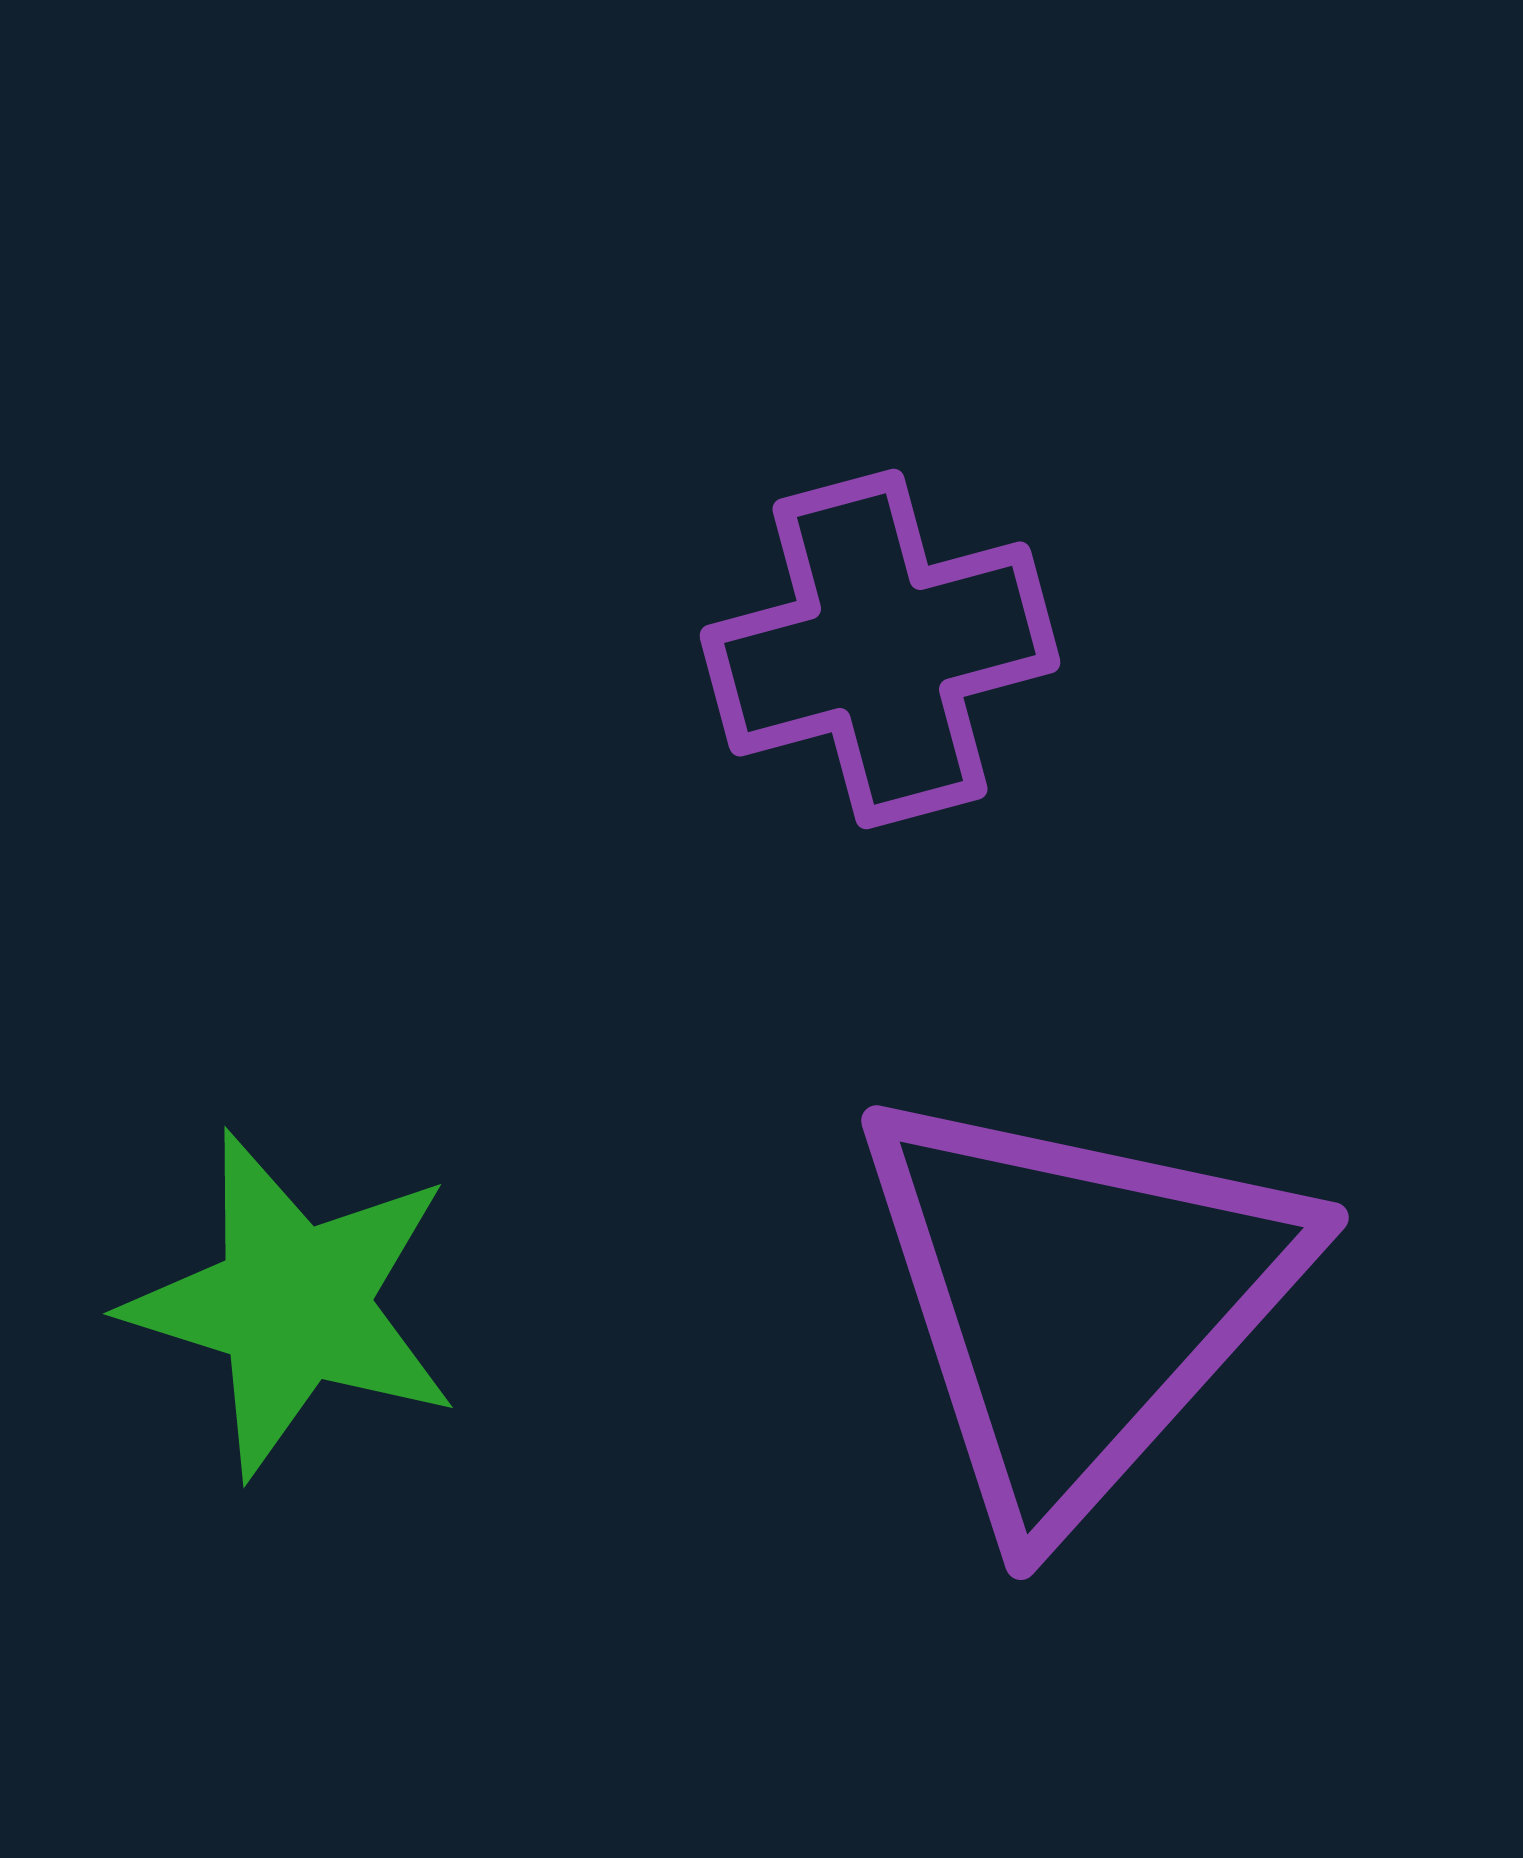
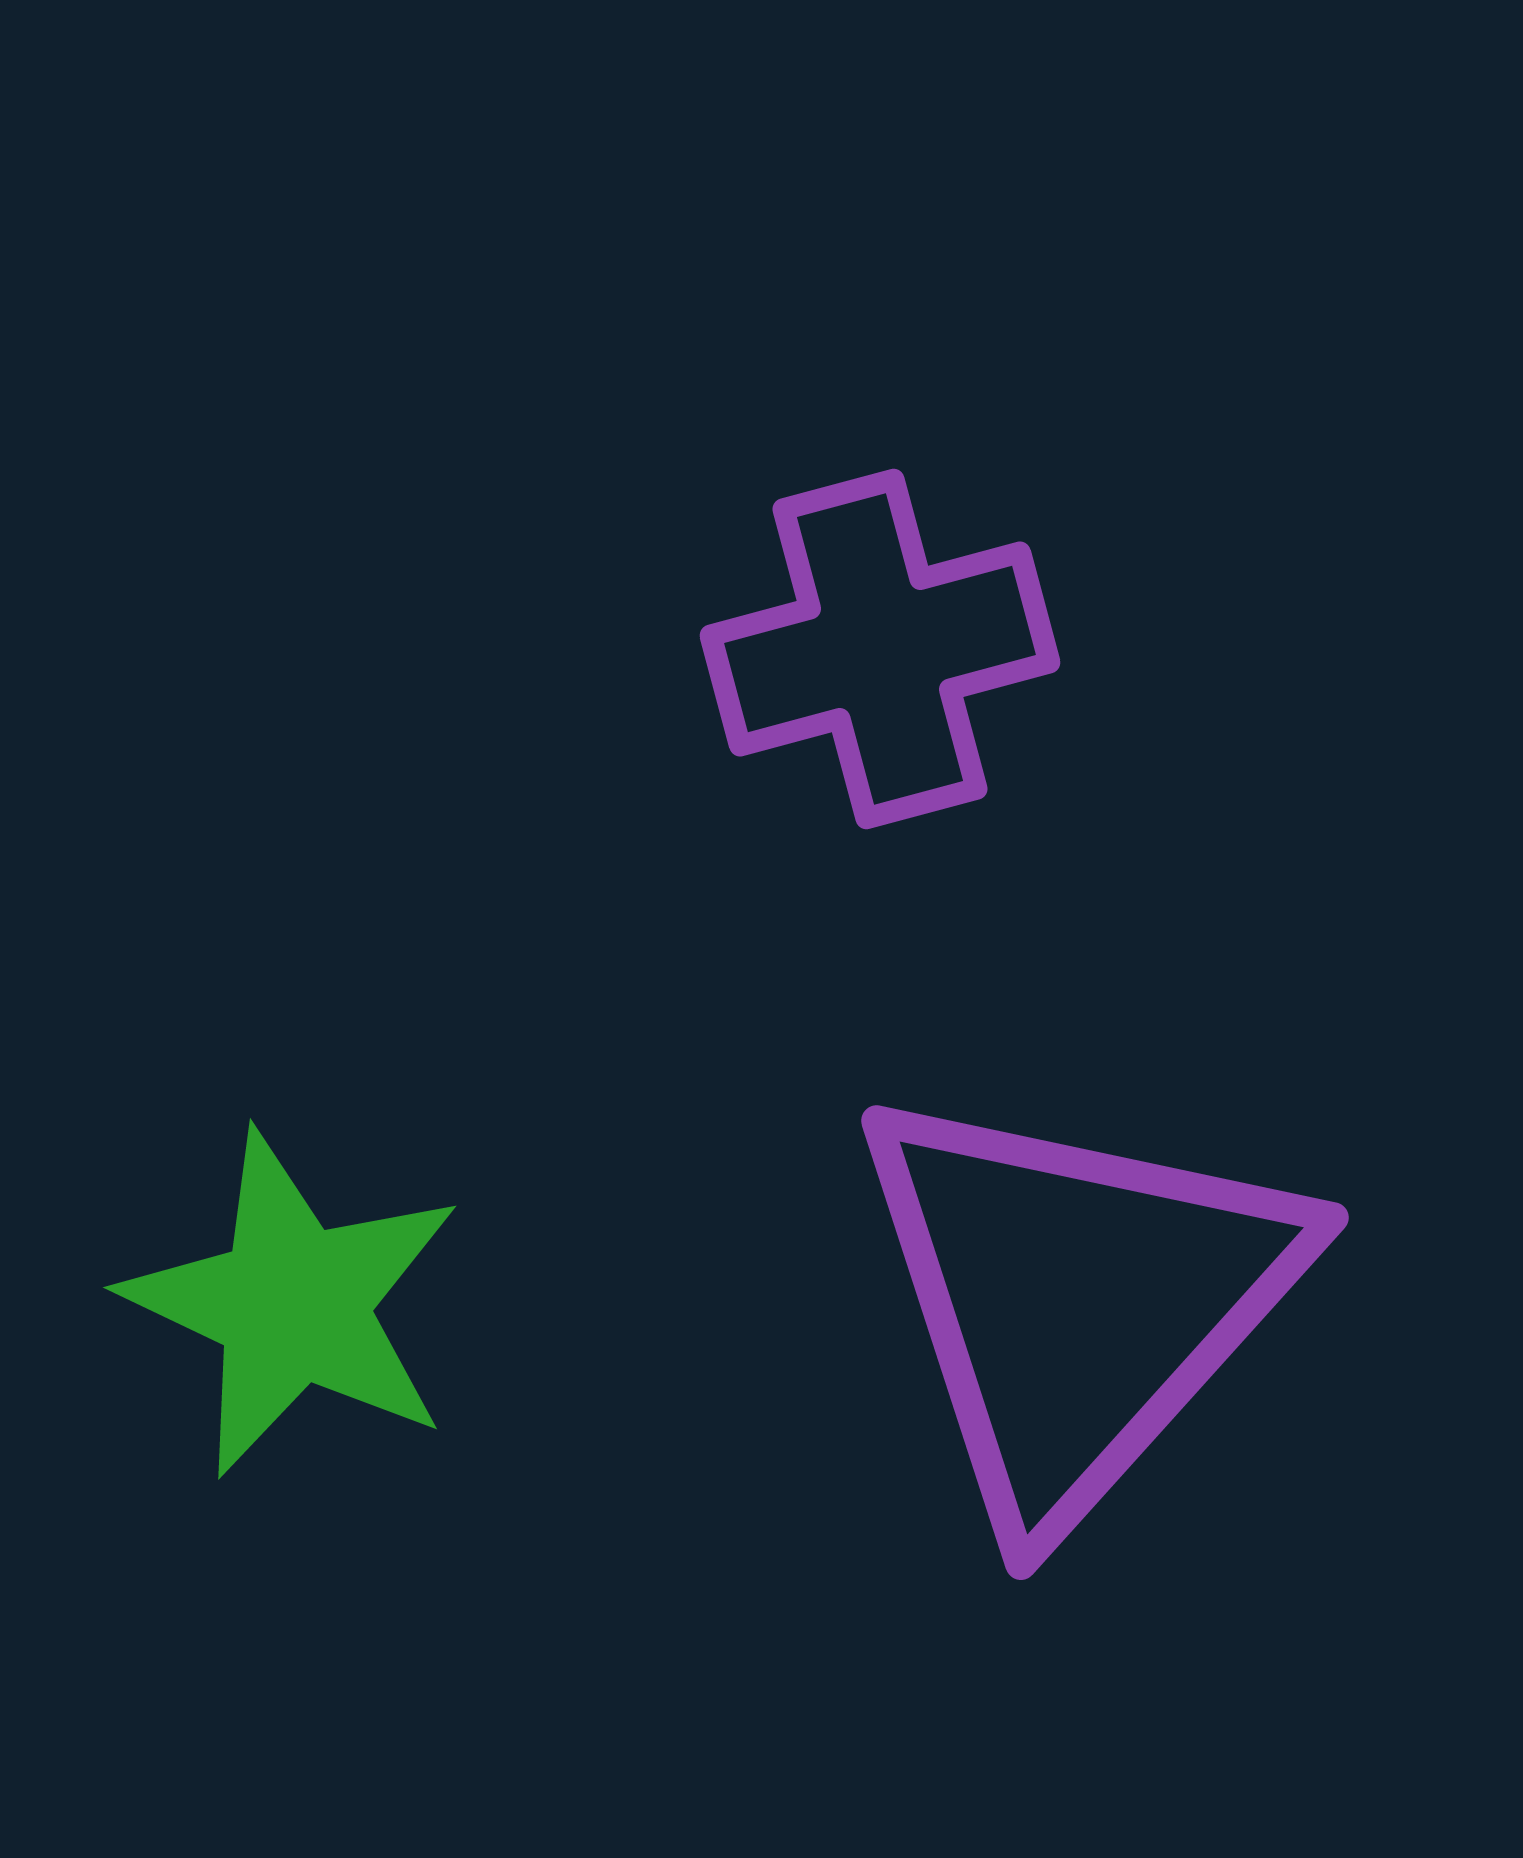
green star: rotated 8 degrees clockwise
